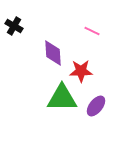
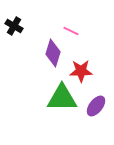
pink line: moved 21 px left
purple diamond: rotated 20 degrees clockwise
